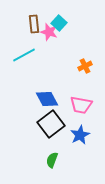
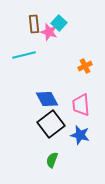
cyan line: rotated 15 degrees clockwise
pink trapezoid: rotated 75 degrees clockwise
blue star: rotated 30 degrees counterclockwise
